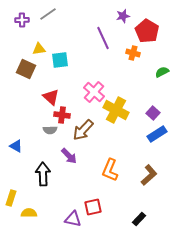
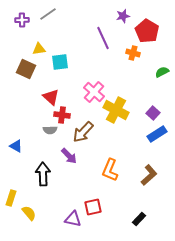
cyan square: moved 2 px down
brown arrow: moved 2 px down
yellow semicircle: rotated 49 degrees clockwise
